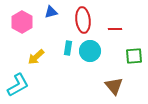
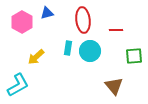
blue triangle: moved 4 px left, 1 px down
red line: moved 1 px right, 1 px down
